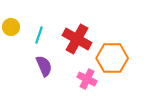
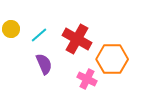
yellow circle: moved 2 px down
cyan line: rotated 30 degrees clockwise
orange hexagon: moved 1 px down
purple semicircle: moved 2 px up
